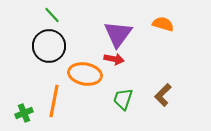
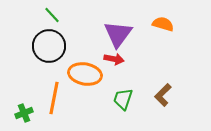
orange line: moved 3 px up
